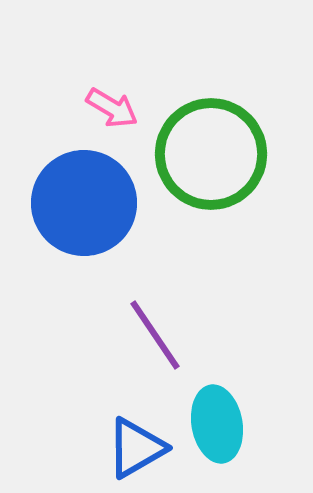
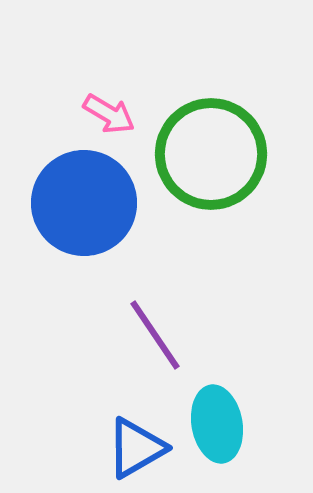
pink arrow: moved 3 px left, 6 px down
